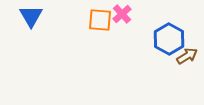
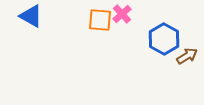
blue triangle: rotated 30 degrees counterclockwise
blue hexagon: moved 5 px left
